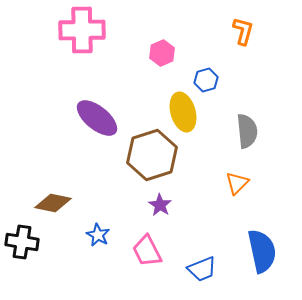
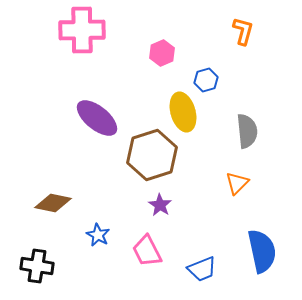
black cross: moved 15 px right, 24 px down
